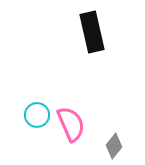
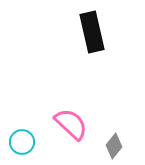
cyan circle: moved 15 px left, 27 px down
pink semicircle: rotated 24 degrees counterclockwise
